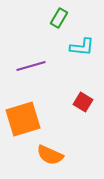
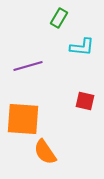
purple line: moved 3 px left
red square: moved 2 px right, 1 px up; rotated 18 degrees counterclockwise
orange square: rotated 21 degrees clockwise
orange semicircle: moved 5 px left, 3 px up; rotated 32 degrees clockwise
